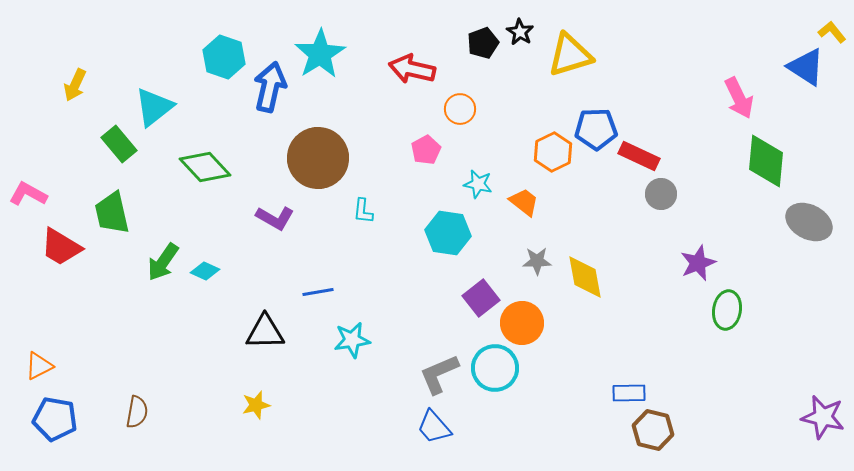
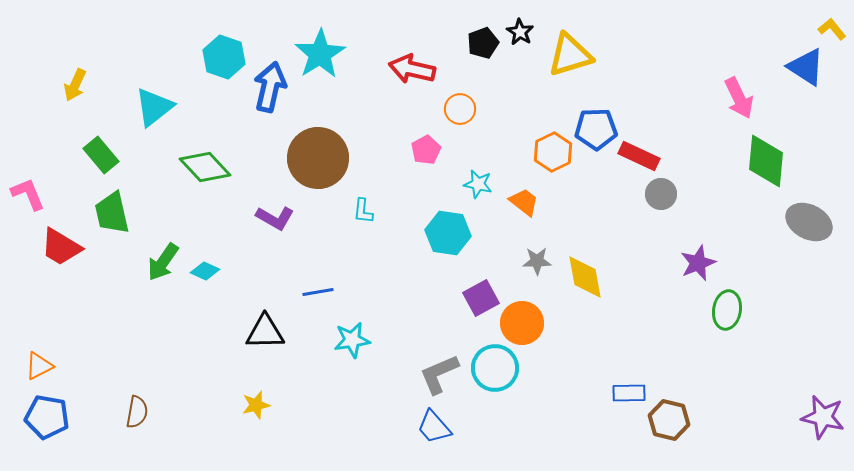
yellow L-shape at (832, 32): moved 3 px up
green rectangle at (119, 144): moved 18 px left, 11 px down
pink L-shape at (28, 194): rotated 39 degrees clockwise
purple square at (481, 298): rotated 9 degrees clockwise
blue pentagon at (55, 419): moved 8 px left, 2 px up
brown hexagon at (653, 430): moved 16 px right, 10 px up
